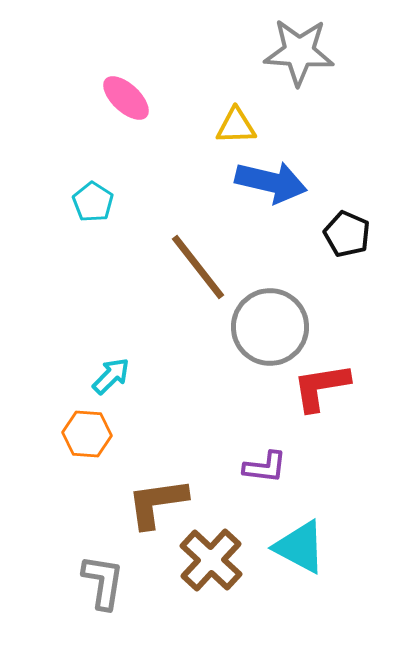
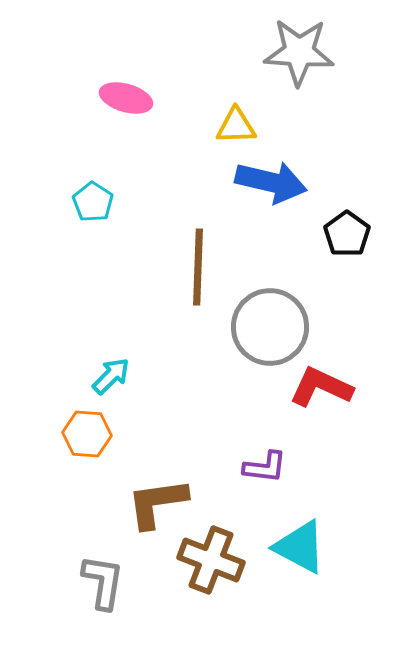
pink ellipse: rotated 27 degrees counterclockwise
black pentagon: rotated 12 degrees clockwise
brown line: rotated 40 degrees clockwise
red L-shape: rotated 34 degrees clockwise
brown cross: rotated 22 degrees counterclockwise
